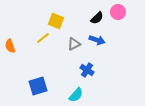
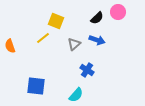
gray triangle: rotated 16 degrees counterclockwise
blue square: moved 2 px left; rotated 24 degrees clockwise
